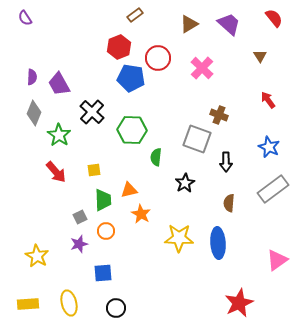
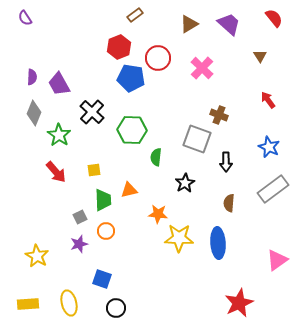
orange star at (141, 214): moved 17 px right; rotated 24 degrees counterclockwise
blue square at (103, 273): moved 1 px left, 6 px down; rotated 24 degrees clockwise
